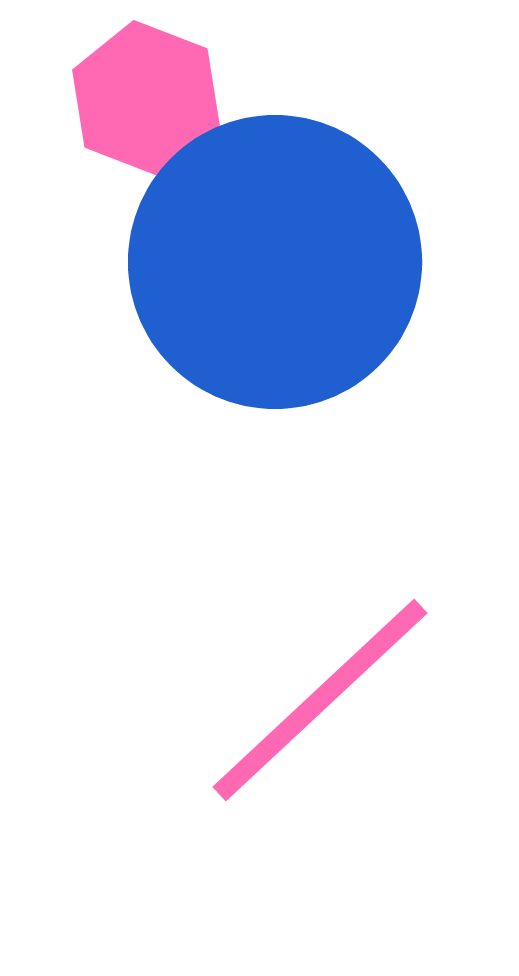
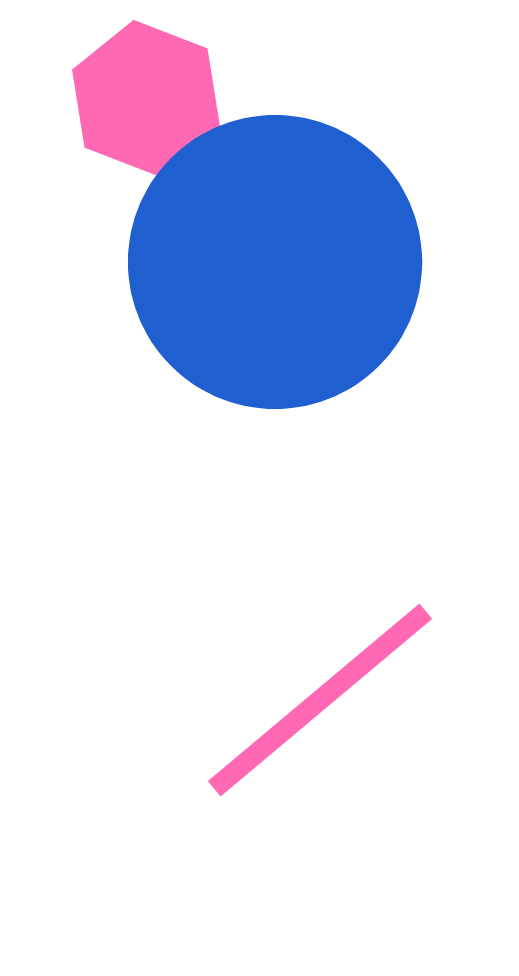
pink line: rotated 3 degrees clockwise
